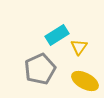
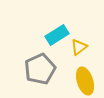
yellow triangle: rotated 18 degrees clockwise
yellow ellipse: rotated 44 degrees clockwise
